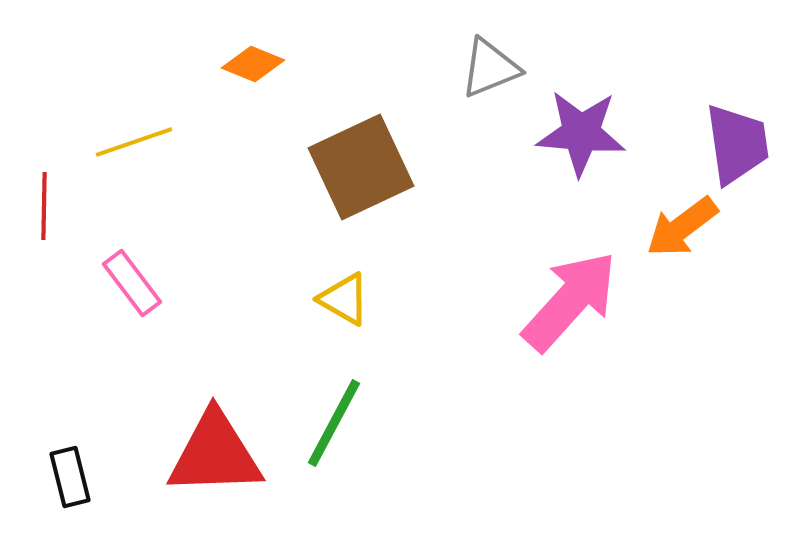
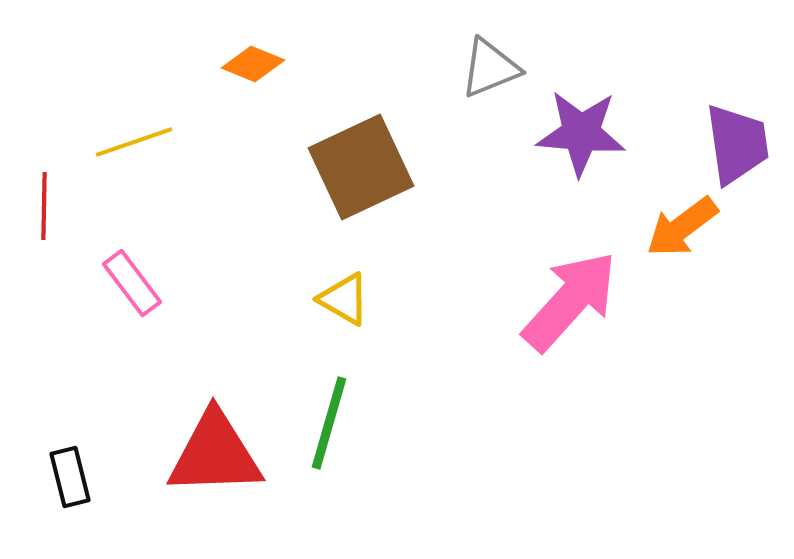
green line: moved 5 px left; rotated 12 degrees counterclockwise
